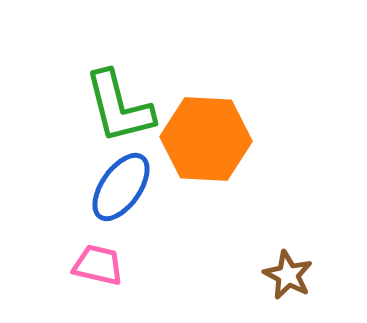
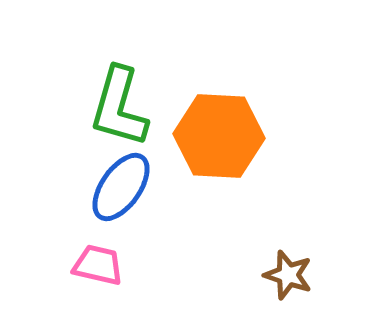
green L-shape: rotated 30 degrees clockwise
orange hexagon: moved 13 px right, 3 px up
brown star: rotated 9 degrees counterclockwise
